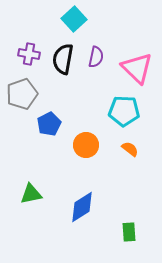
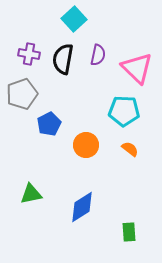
purple semicircle: moved 2 px right, 2 px up
